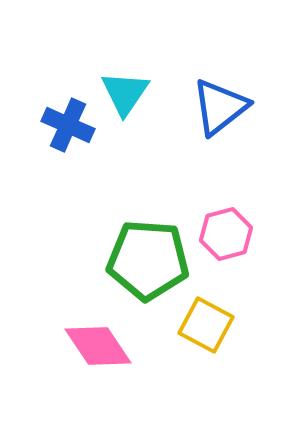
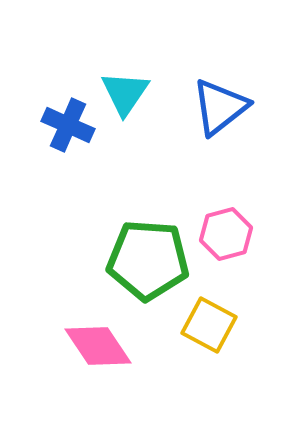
yellow square: moved 3 px right
